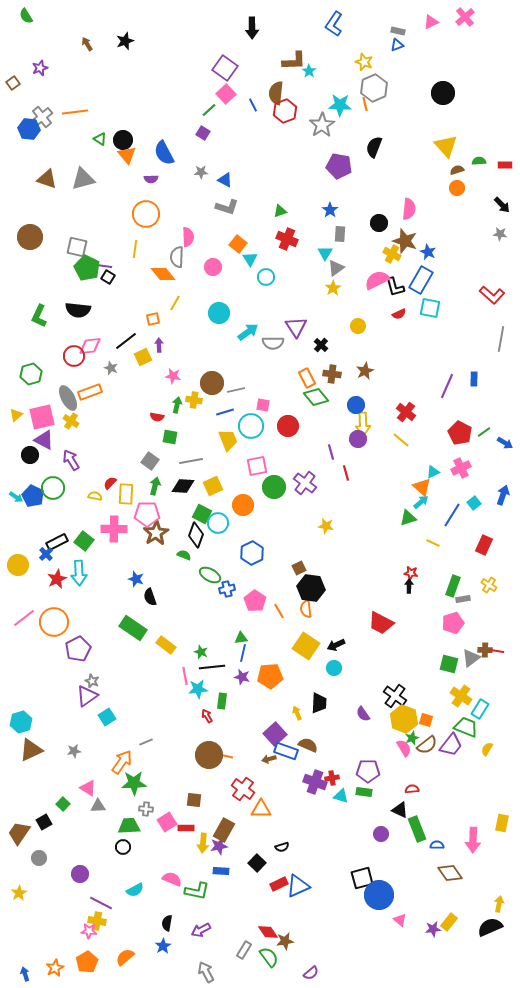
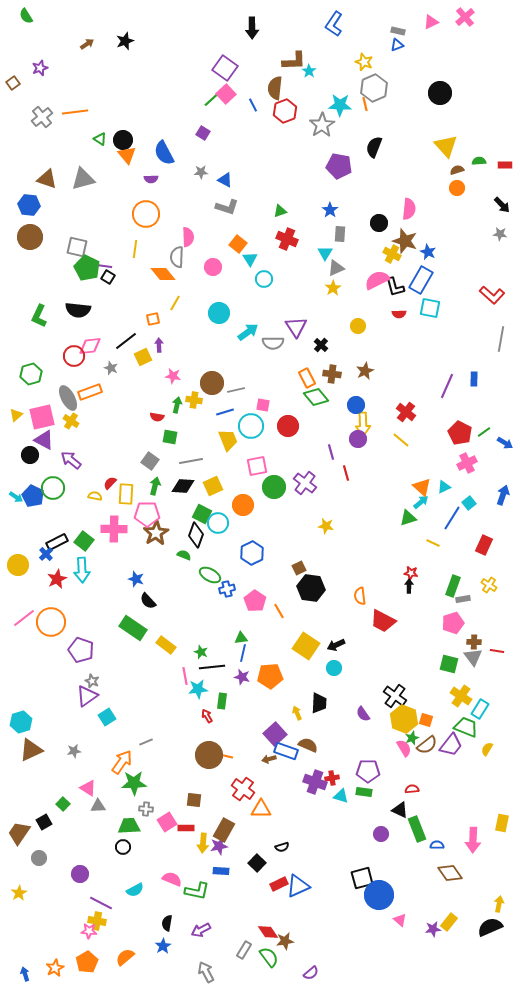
brown arrow at (87, 44): rotated 88 degrees clockwise
brown semicircle at (276, 93): moved 1 px left, 5 px up
black circle at (443, 93): moved 3 px left
green line at (209, 110): moved 2 px right, 10 px up
blue hexagon at (29, 129): moved 76 px down
gray triangle at (336, 268): rotated 12 degrees clockwise
cyan circle at (266, 277): moved 2 px left, 2 px down
red semicircle at (399, 314): rotated 24 degrees clockwise
purple arrow at (71, 460): rotated 20 degrees counterclockwise
pink cross at (461, 468): moved 6 px right, 5 px up
cyan triangle at (433, 472): moved 11 px right, 15 px down
cyan square at (474, 503): moved 5 px left
blue line at (452, 515): moved 3 px down
cyan arrow at (79, 573): moved 3 px right, 3 px up
black semicircle at (150, 597): moved 2 px left, 4 px down; rotated 24 degrees counterclockwise
orange semicircle at (306, 609): moved 54 px right, 13 px up
orange circle at (54, 622): moved 3 px left
red trapezoid at (381, 623): moved 2 px right, 2 px up
purple pentagon at (78, 649): moved 3 px right, 1 px down; rotated 25 degrees counterclockwise
brown cross at (485, 650): moved 11 px left, 8 px up
gray triangle at (471, 658): moved 2 px right, 1 px up; rotated 30 degrees counterclockwise
